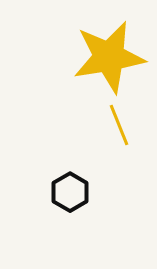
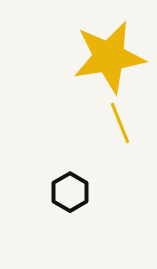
yellow line: moved 1 px right, 2 px up
